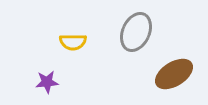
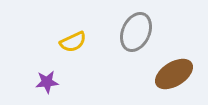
yellow semicircle: rotated 24 degrees counterclockwise
